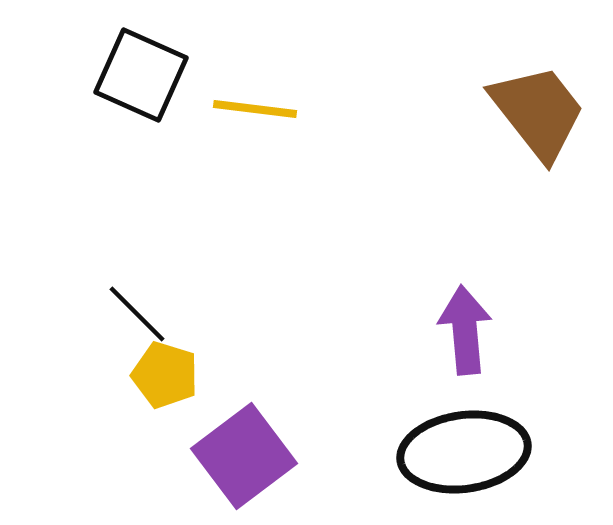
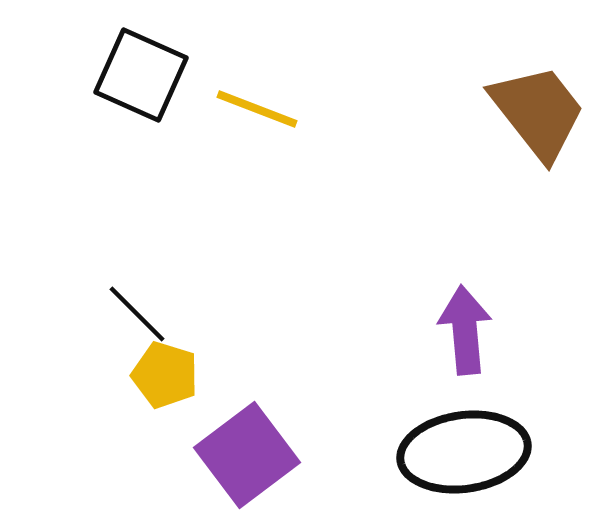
yellow line: moved 2 px right; rotated 14 degrees clockwise
purple square: moved 3 px right, 1 px up
